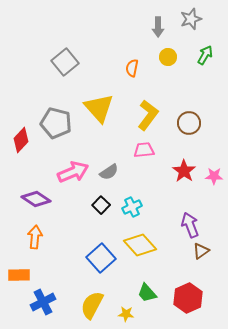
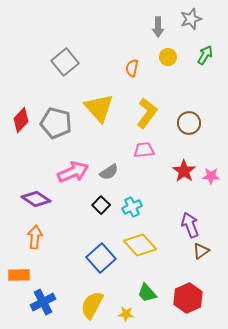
yellow L-shape: moved 1 px left, 2 px up
red diamond: moved 20 px up
pink star: moved 3 px left
